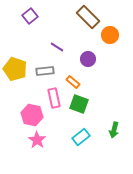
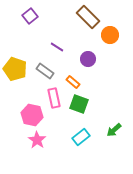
gray rectangle: rotated 42 degrees clockwise
green arrow: rotated 35 degrees clockwise
